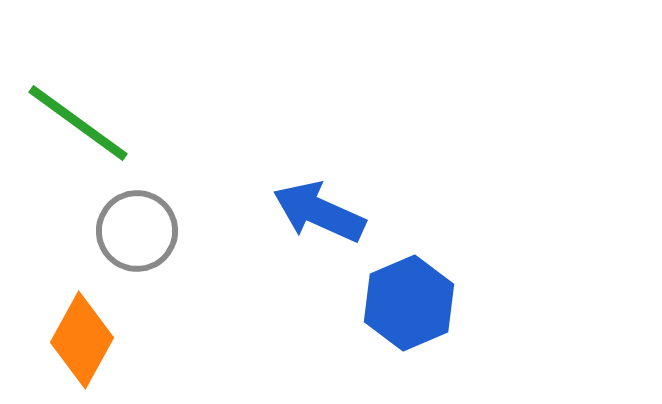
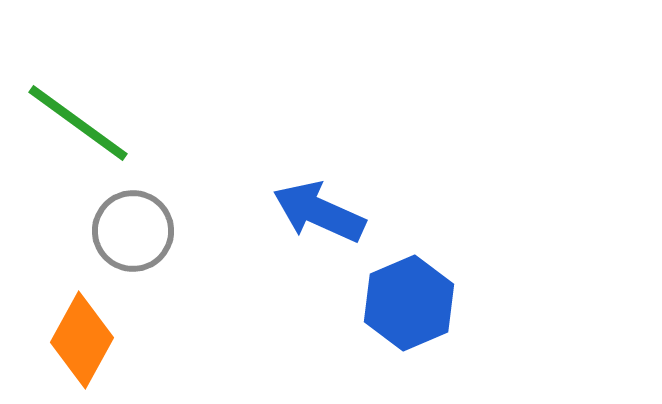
gray circle: moved 4 px left
